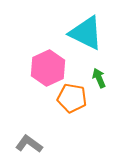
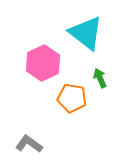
cyan triangle: rotated 12 degrees clockwise
pink hexagon: moved 5 px left, 5 px up
green arrow: moved 1 px right
